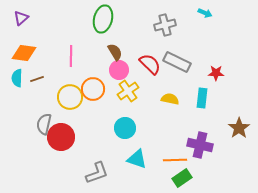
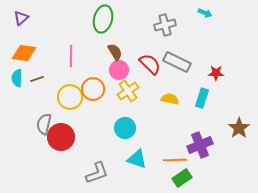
cyan rectangle: rotated 12 degrees clockwise
purple cross: rotated 35 degrees counterclockwise
